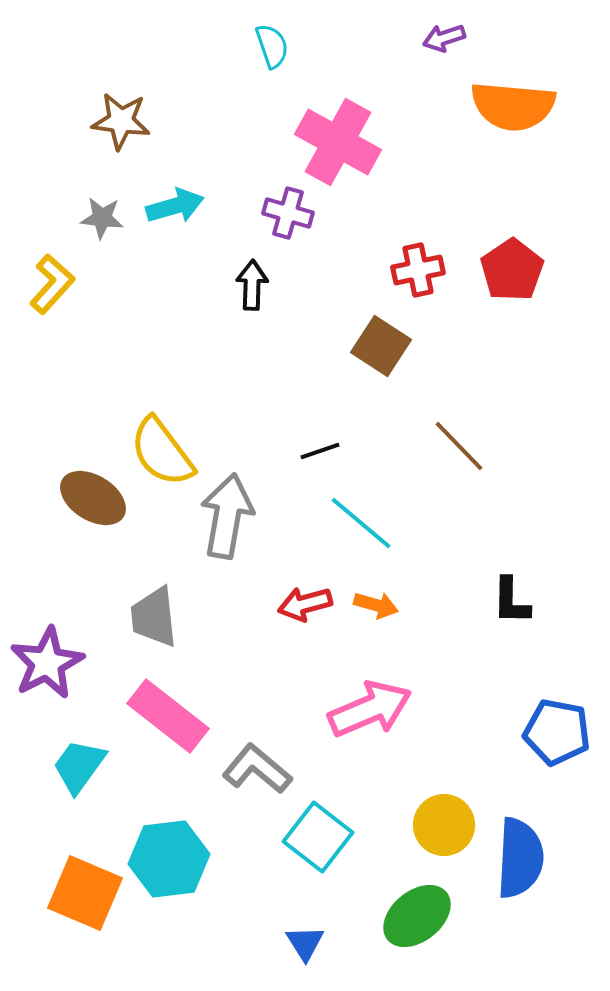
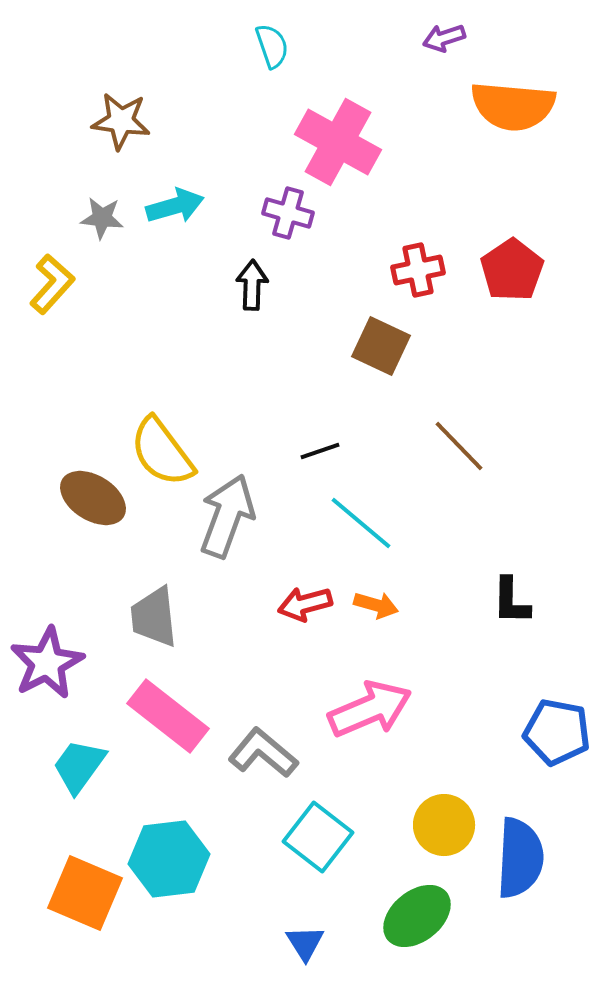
brown square: rotated 8 degrees counterclockwise
gray arrow: rotated 10 degrees clockwise
gray L-shape: moved 6 px right, 16 px up
